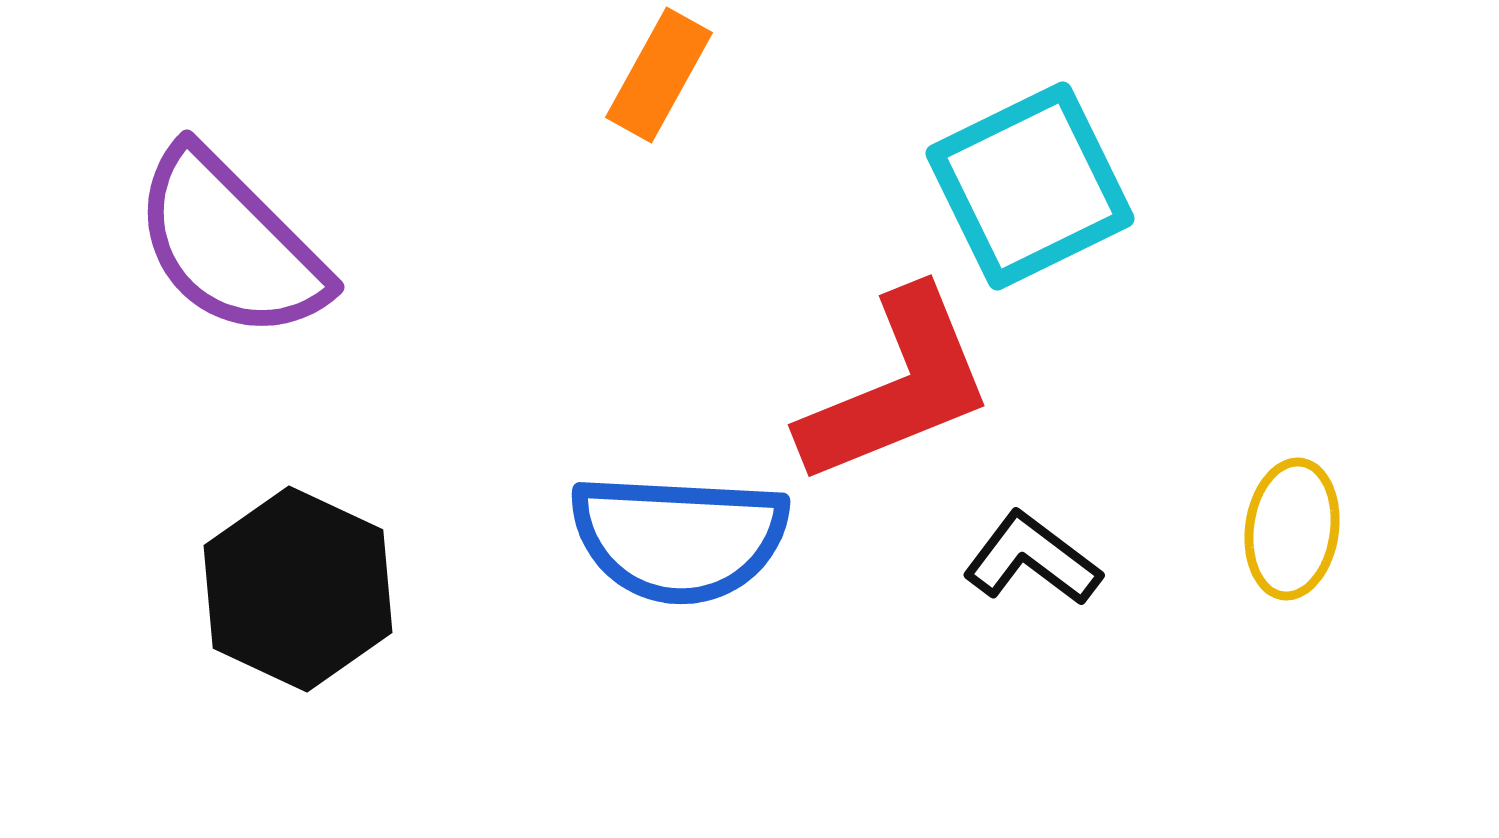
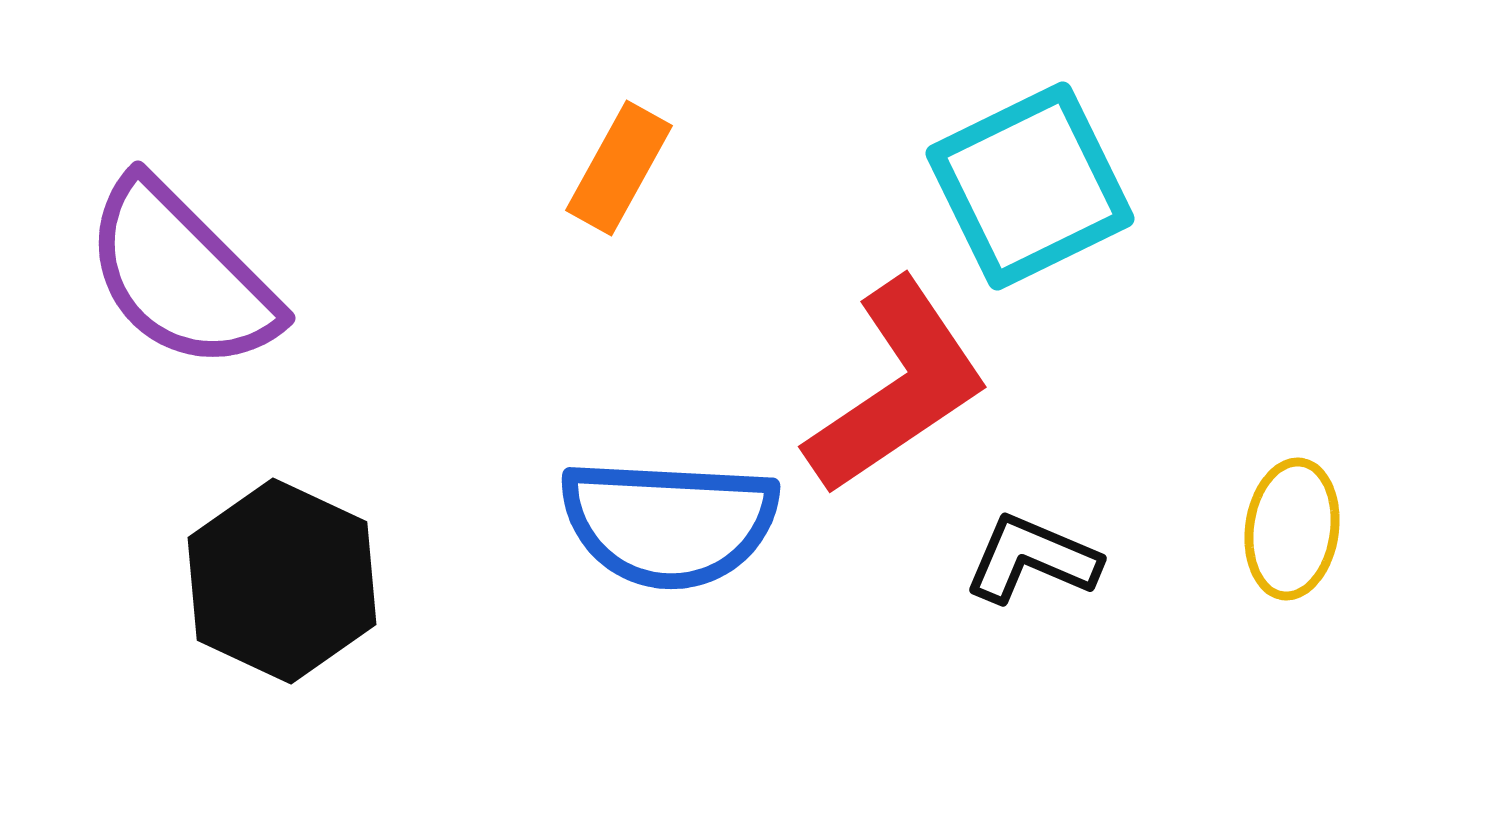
orange rectangle: moved 40 px left, 93 px down
purple semicircle: moved 49 px left, 31 px down
red L-shape: rotated 12 degrees counterclockwise
blue semicircle: moved 10 px left, 15 px up
black L-shape: rotated 14 degrees counterclockwise
black hexagon: moved 16 px left, 8 px up
